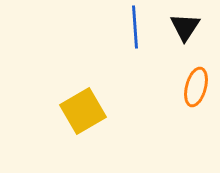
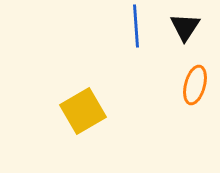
blue line: moved 1 px right, 1 px up
orange ellipse: moved 1 px left, 2 px up
